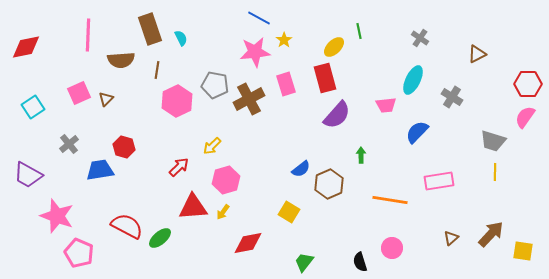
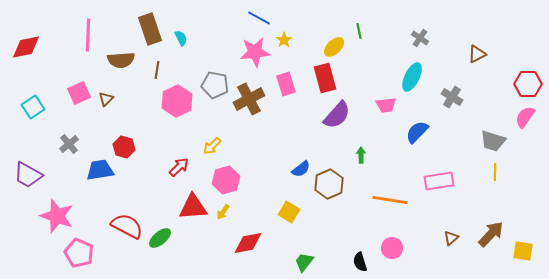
cyan ellipse at (413, 80): moved 1 px left, 3 px up
